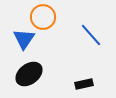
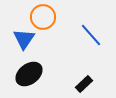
black rectangle: rotated 30 degrees counterclockwise
